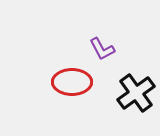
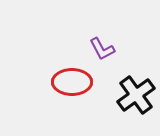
black cross: moved 2 px down
